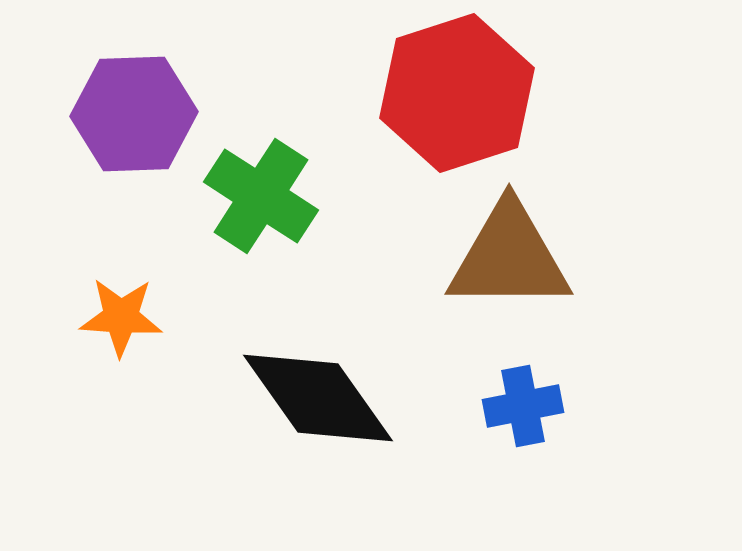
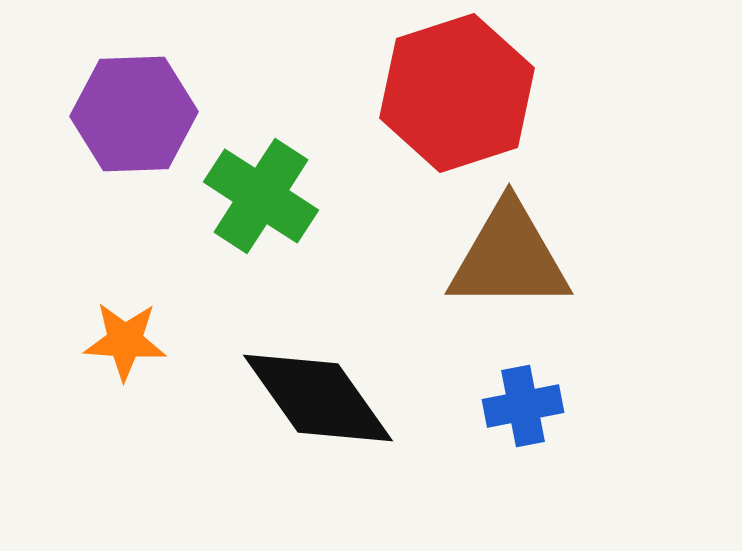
orange star: moved 4 px right, 24 px down
